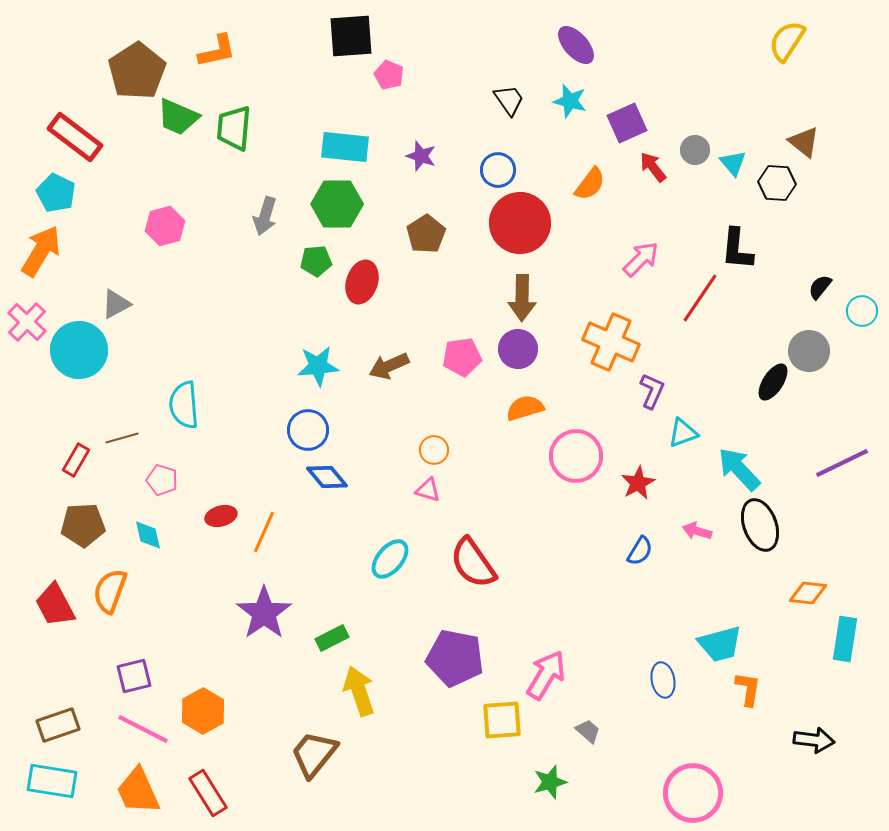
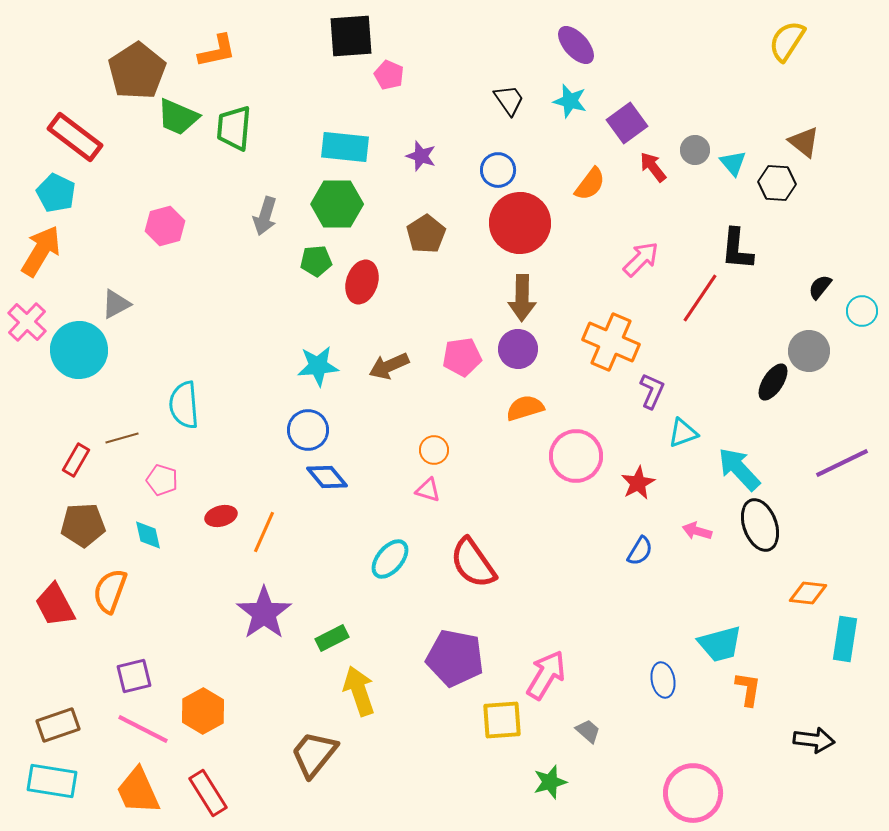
purple square at (627, 123): rotated 12 degrees counterclockwise
